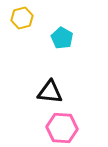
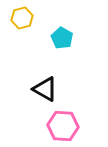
black triangle: moved 5 px left, 3 px up; rotated 24 degrees clockwise
pink hexagon: moved 1 px right, 2 px up
